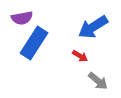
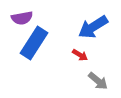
red arrow: moved 1 px up
